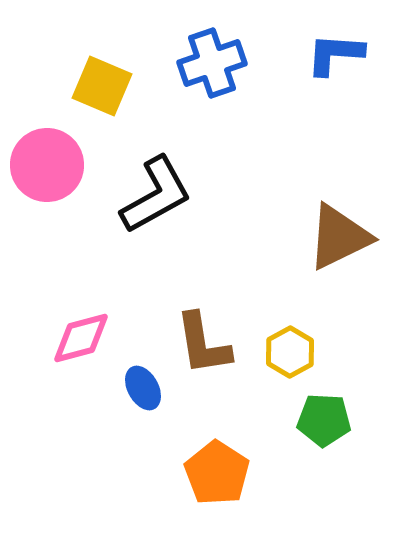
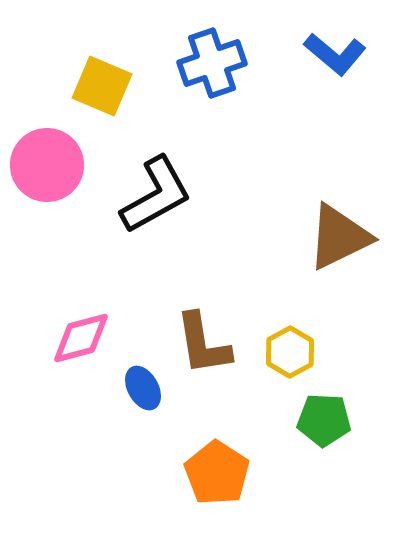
blue L-shape: rotated 144 degrees counterclockwise
